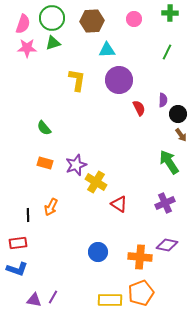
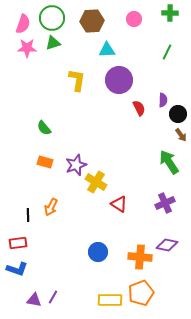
orange rectangle: moved 1 px up
